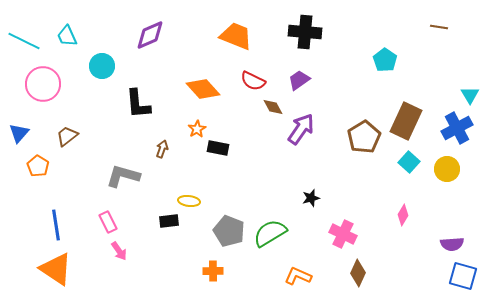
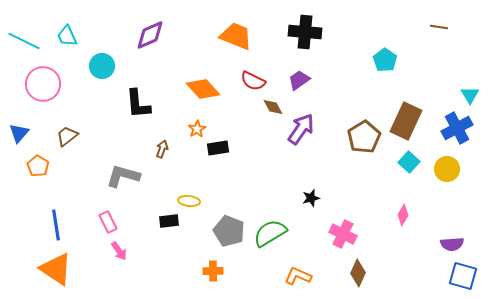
black rectangle at (218, 148): rotated 20 degrees counterclockwise
